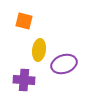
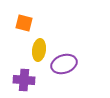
orange square: moved 2 px down
